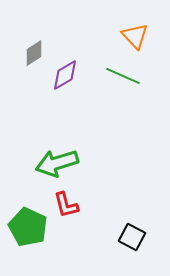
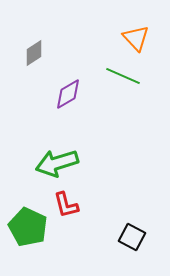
orange triangle: moved 1 px right, 2 px down
purple diamond: moved 3 px right, 19 px down
